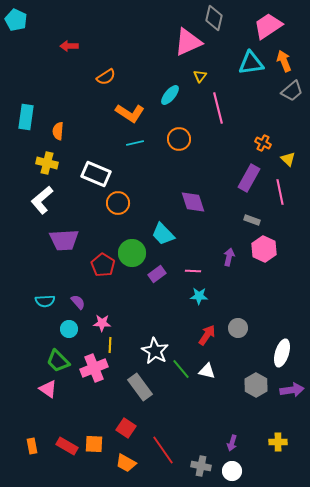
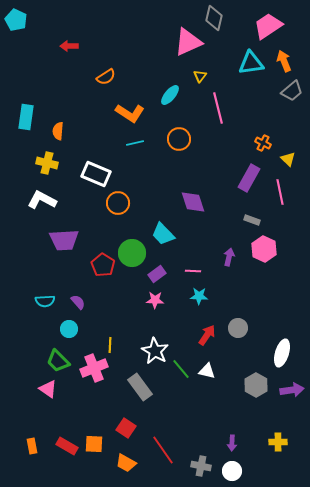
white L-shape at (42, 200): rotated 68 degrees clockwise
pink star at (102, 323): moved 53 px right, 23 px up
purple arrow at (232, 443): rotated 14 degrees counterclockwise
